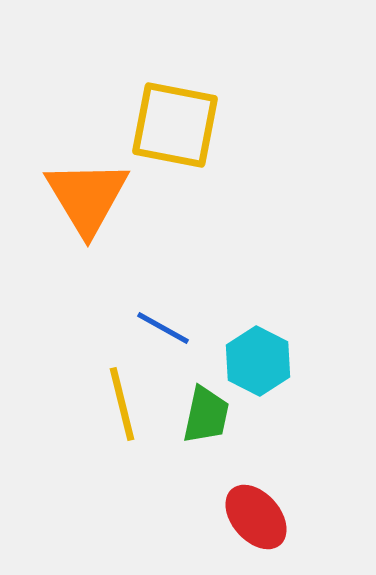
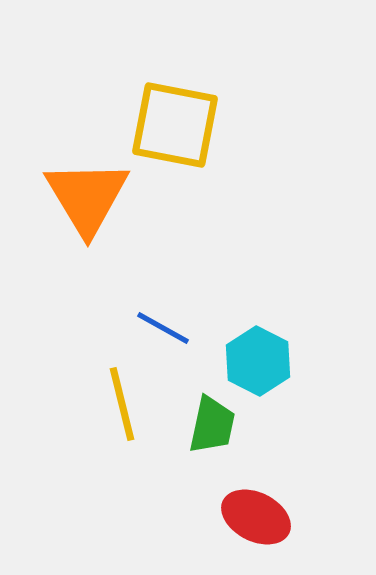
green trapezoid: moved 6 px right, 10 px down
red ellipse: rotated 22 degrees counterclockwise
